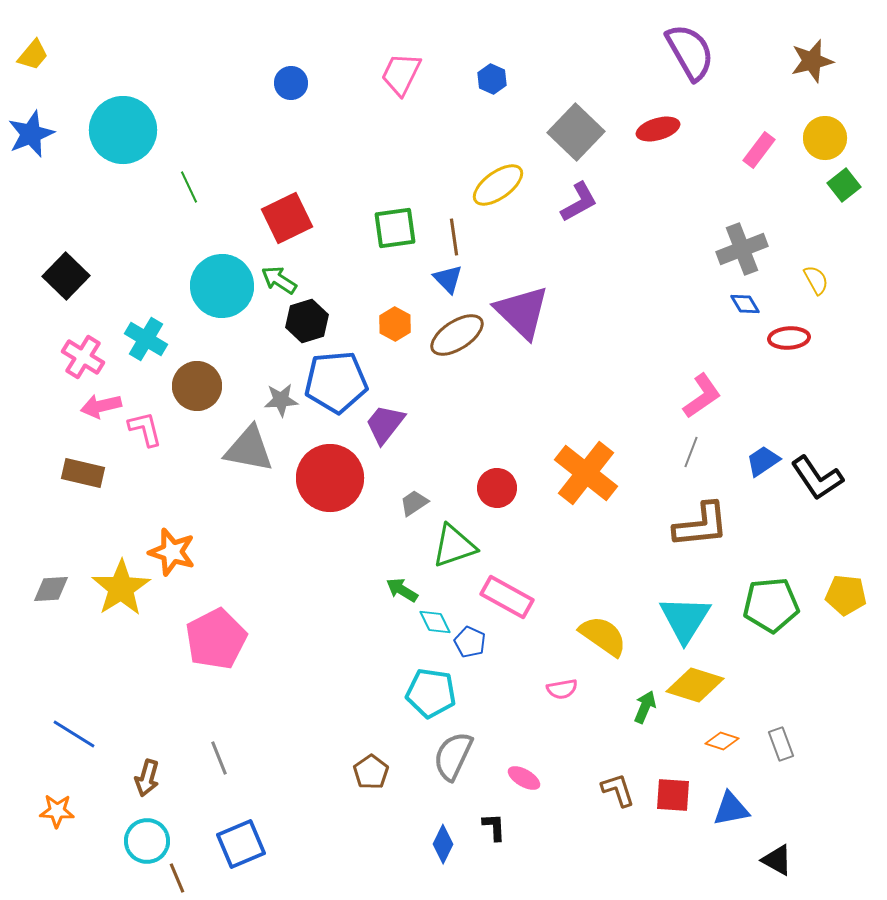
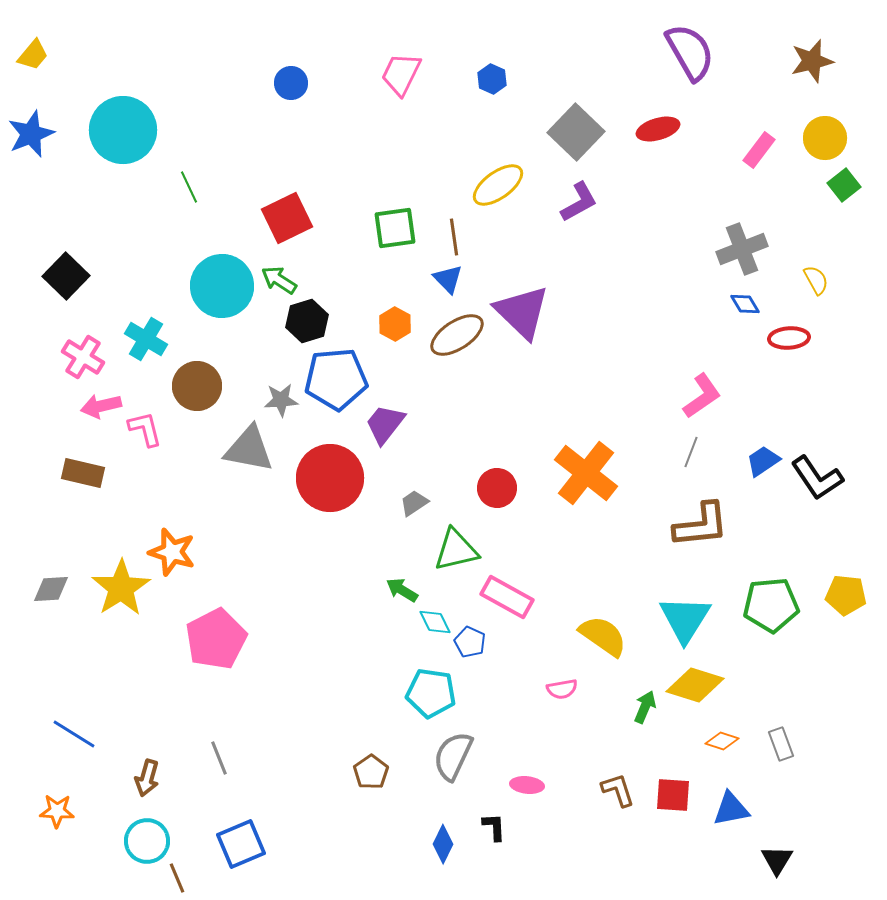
blue pentagon at (336, 382): moved 3 px up
green triangle at (454, 546): moved 2 px right, 4 px down; rotated 6 degrees clockwise
pink ellipse at (524, 778): moved 3 px right, 7 px down; rotated 24 degrees counterclockwise
black triangle at (777, 860): rotated 32 degrees clockwise
